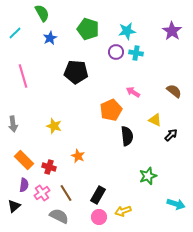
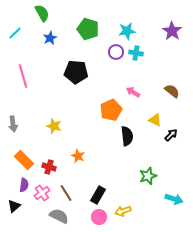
brown semicircle: moved 2 px left
cyan arrow: moved 2 px left, 5 px up
